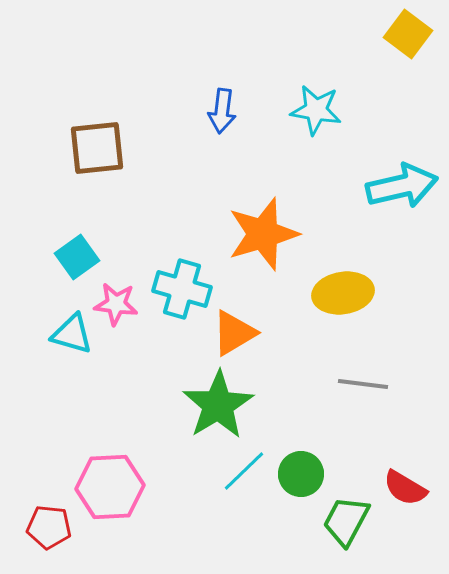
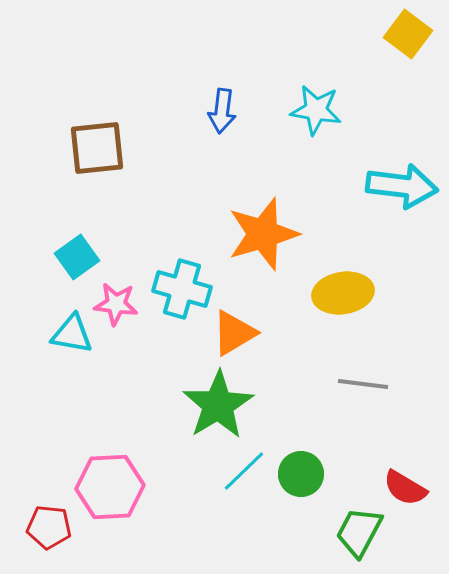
cyan arrow: rotated 20 degrees clockwise
cyan triangle: rotated 6 degrees counterclockwise
green trapezoid: moved 13 px right, 11 px down
